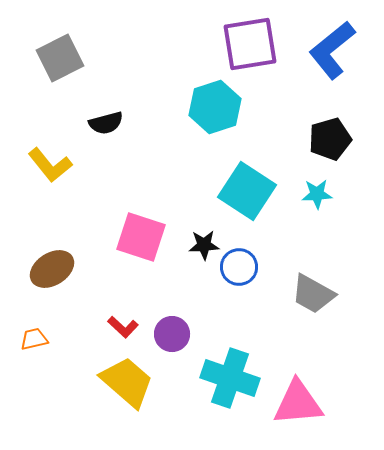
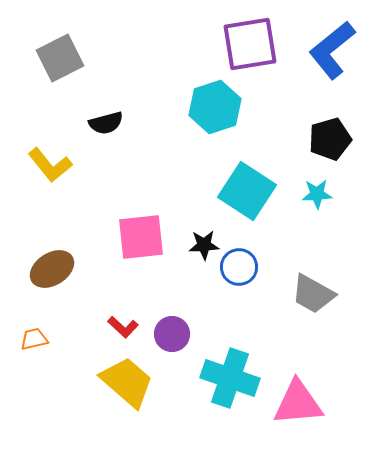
pink square: rotated 24 degrees counterclockwise
